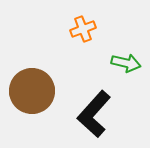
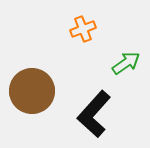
green arrow: rotated 48 degrees counterclockwise
